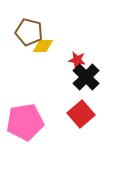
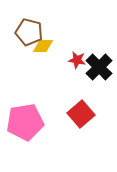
black cross: moved 13 px right, 10 px up
